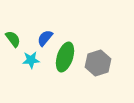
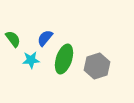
green ellipse: moved 1 px left, 2 px down
gray hexagon: moved 1 px left, 3 px down
